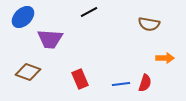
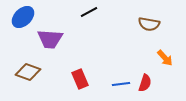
orange arrow: rotated 48 degrees clockwise
